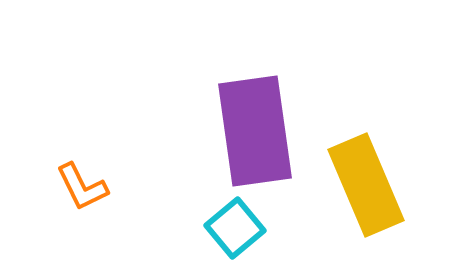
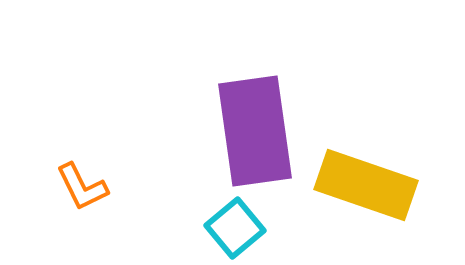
yellow rectangle: rotated 48 degrees counterclockwise
